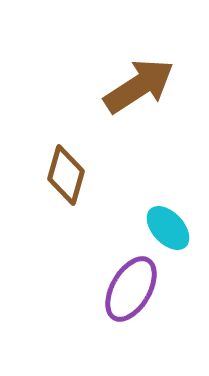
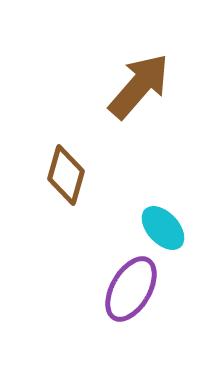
brown arrow: rotated 16 degrees counterclockwise
cyan ellipse: moved 5 px left
